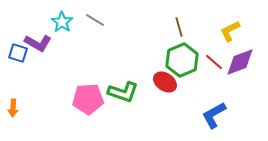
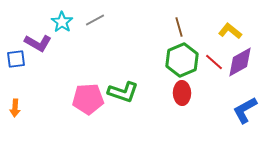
gray line: rotated 60 degrees counterclockwise
yellow L-shape: rotated 65 degrees clockwise
blue square: moved 2 px left, 6 px down; rotated 24 degrees counterclockwise
purple diamond: rotated 8 degrees counterclockwise
red ellipse: moved 17 px right, 11 px down; rotated 55 degrees clockwise
orange arrow: moved 2 px right
blue L-shape: moved 31 px right, 5 px up
